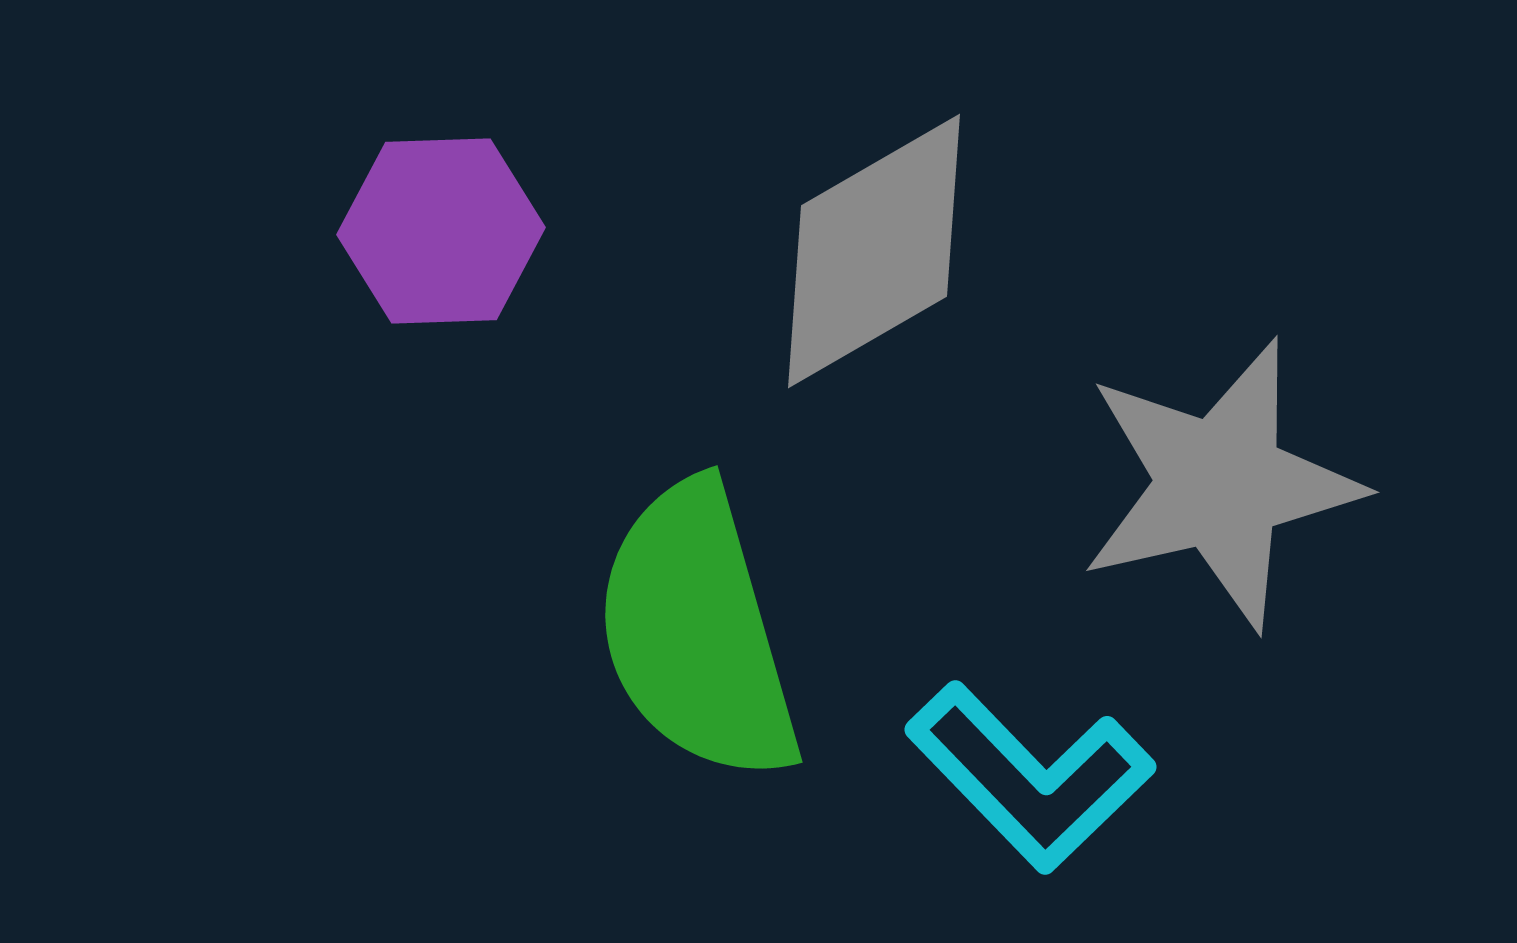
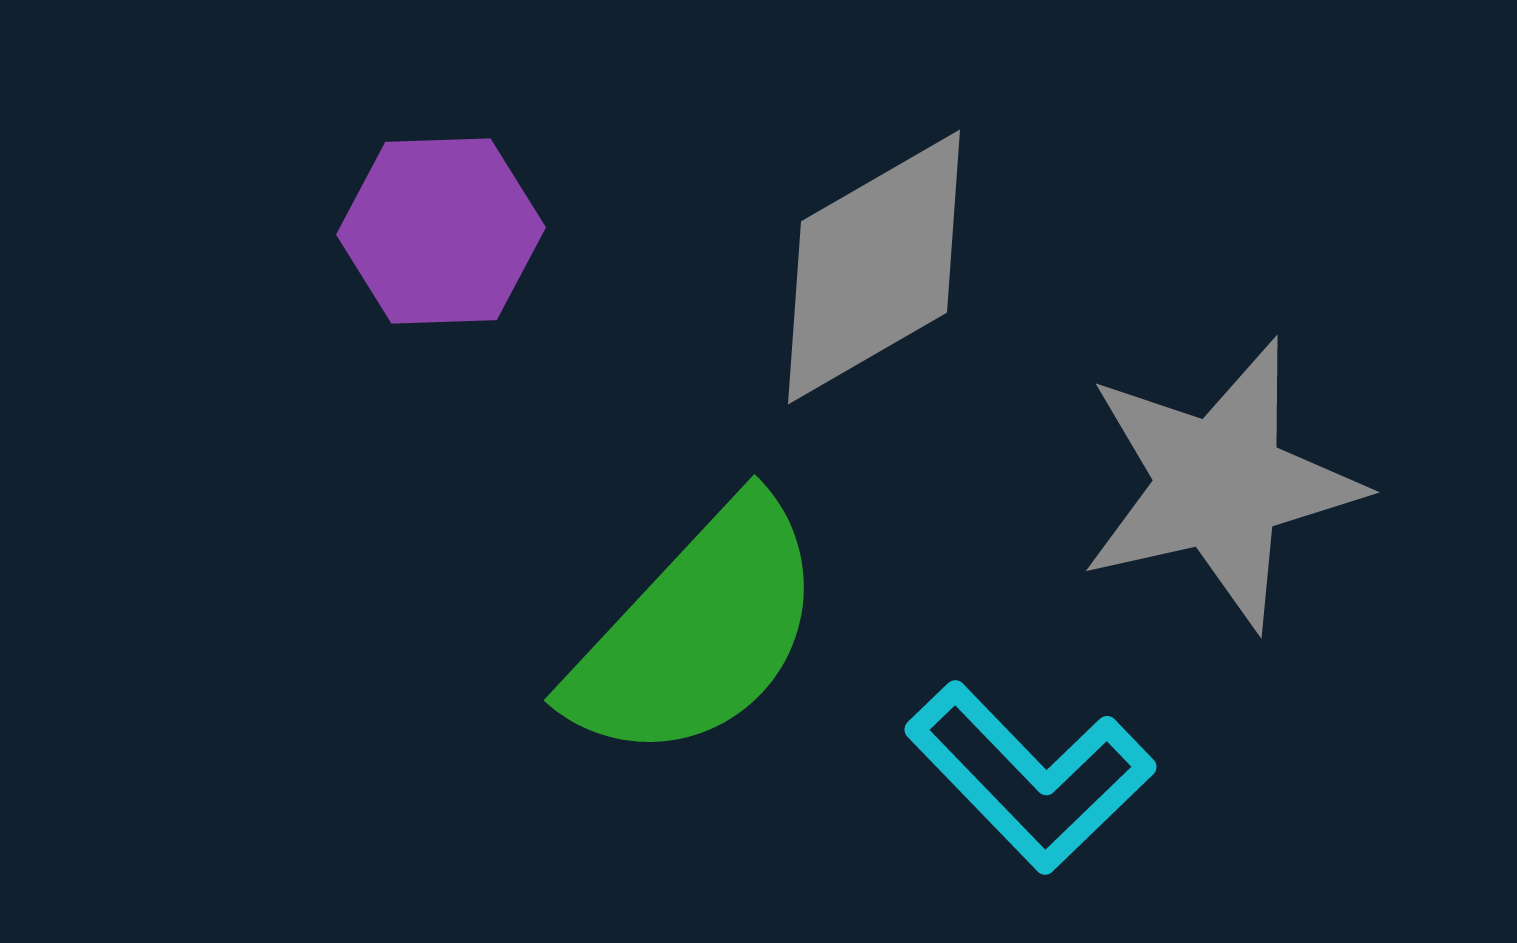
gray diamond: moved 16 px down
green semicircle: rotated 121 degrees counterclockwise
